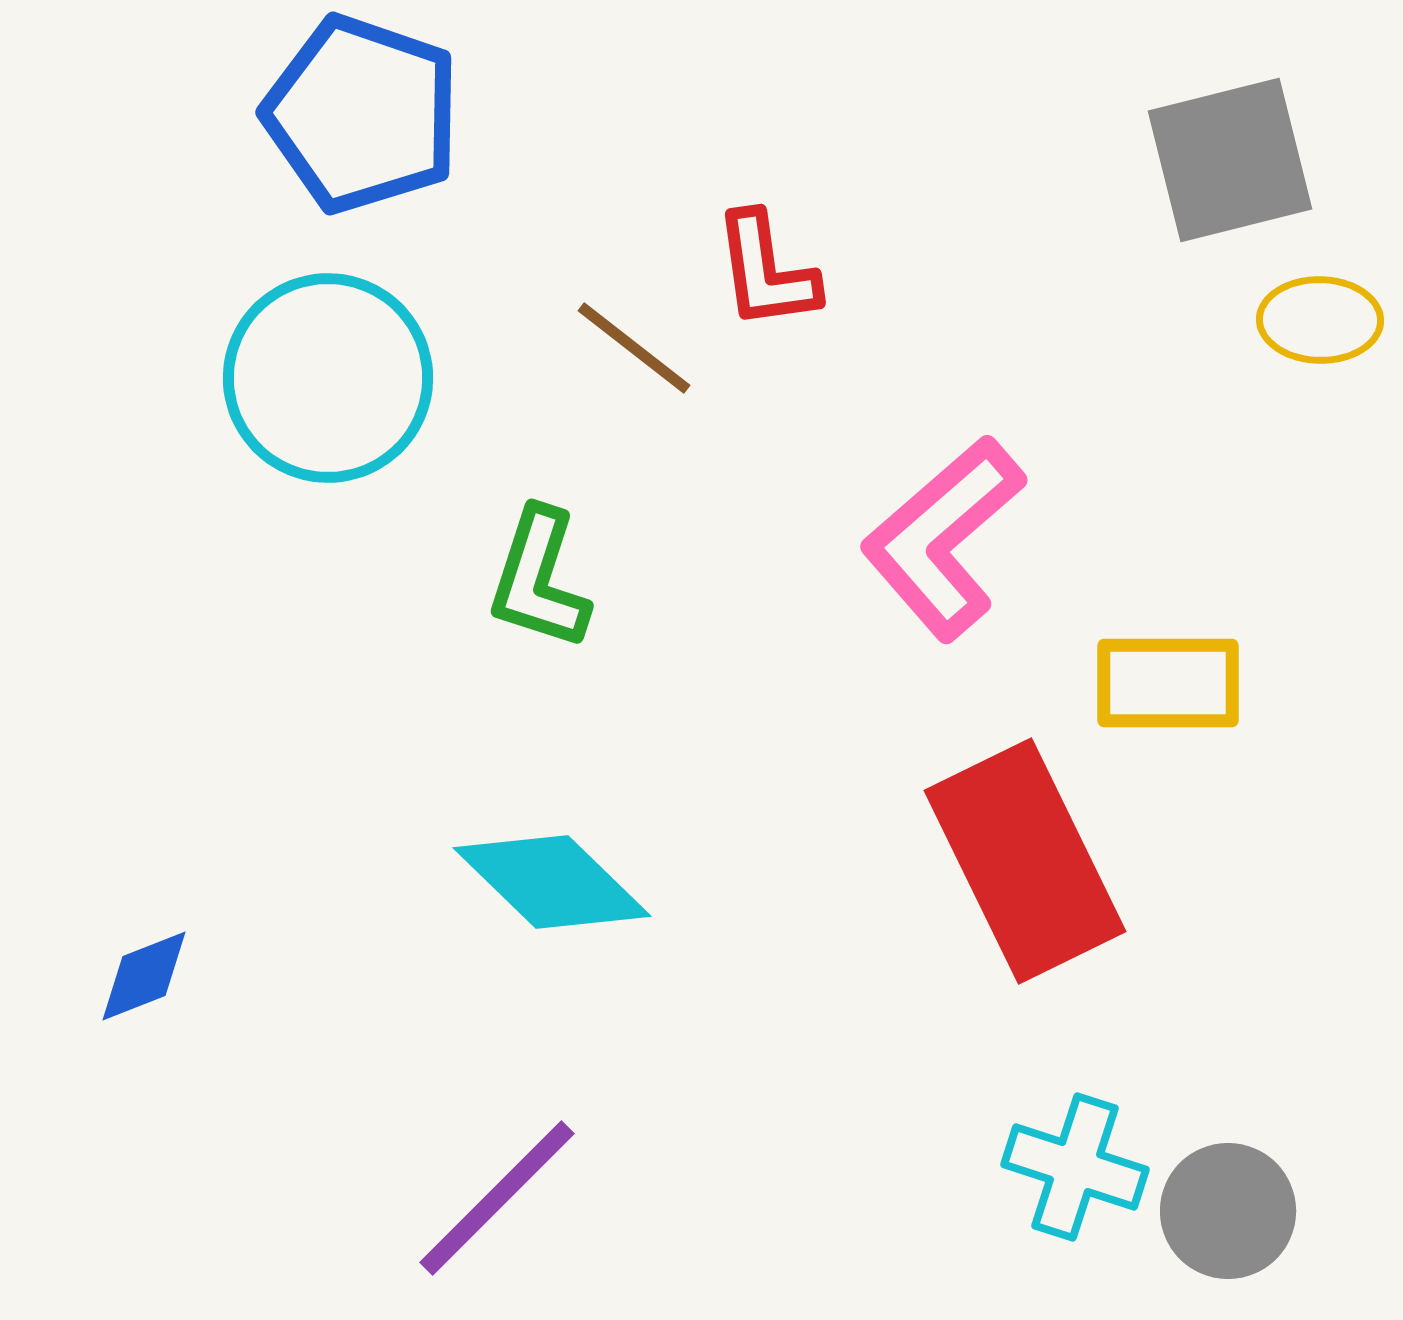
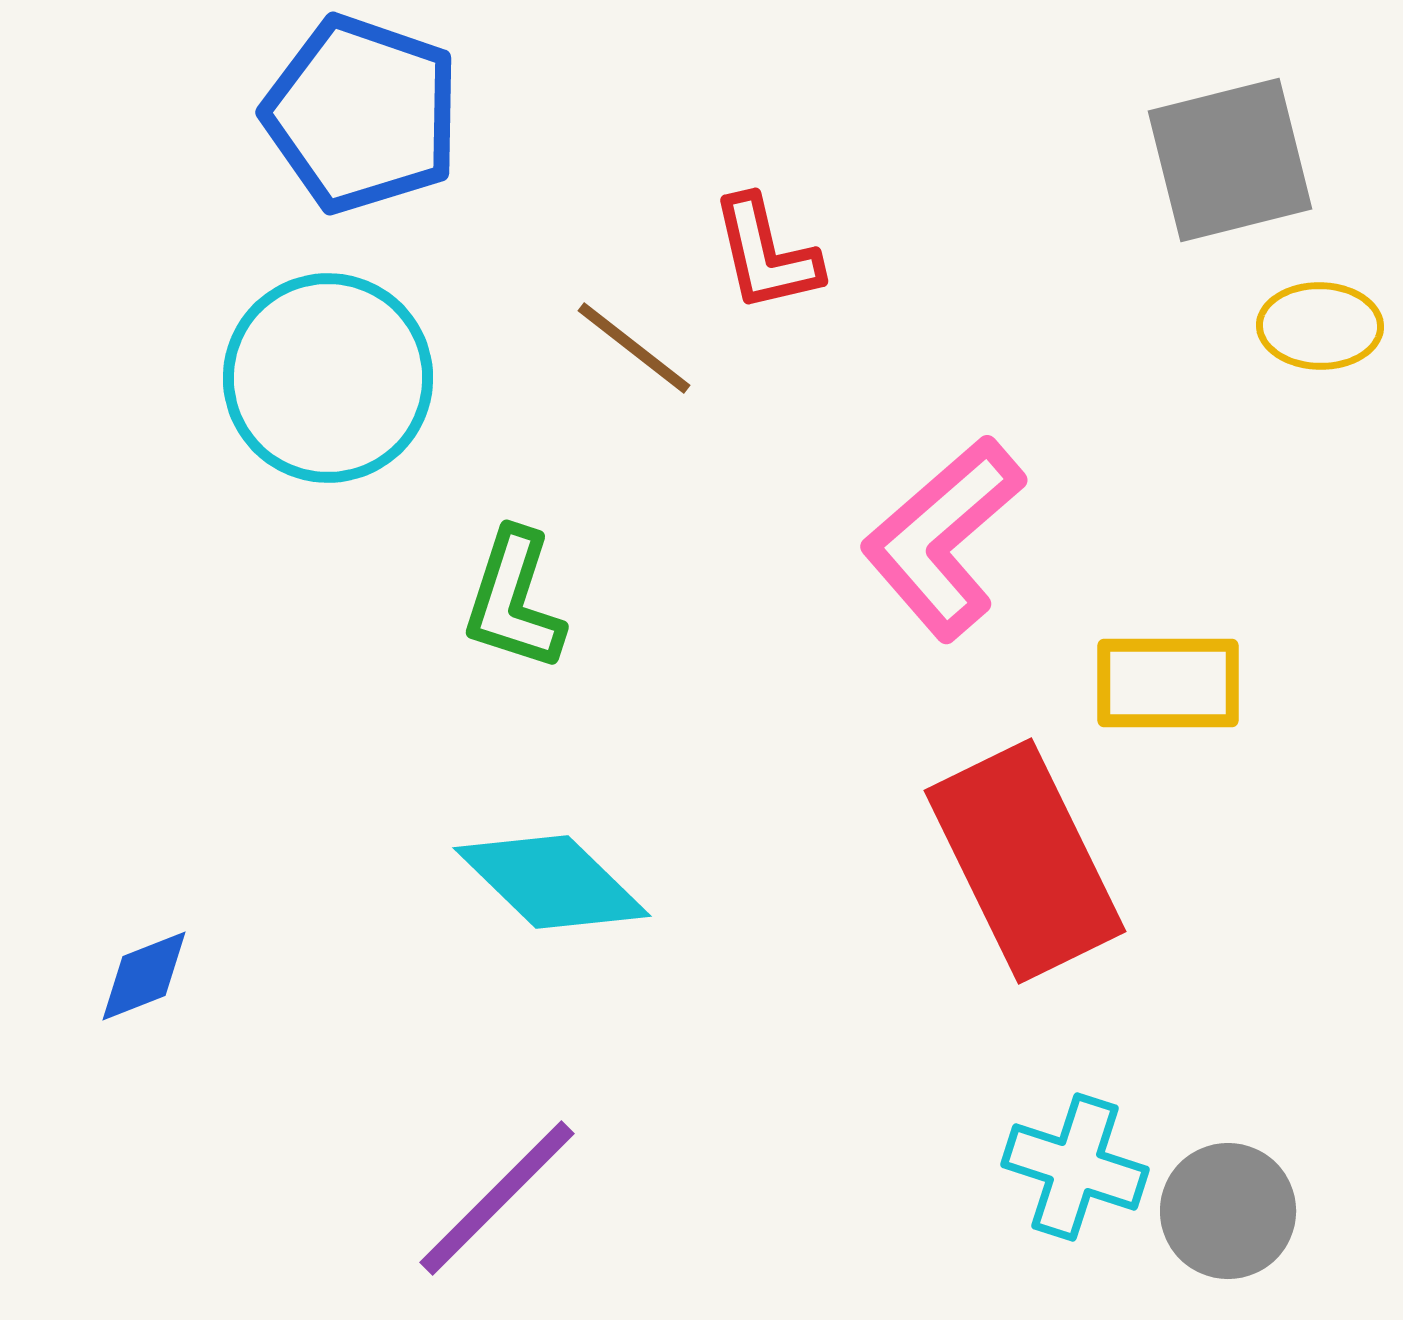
red L-shape: moved 17 px up; rotated 5 degrees counterclockwise
yellow ellipse: moved 6 px down
green L-shape: moved 25 px left, 21 px down
